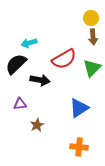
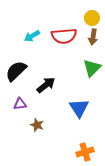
yellow circle: moved 1 px right
brown arrow: rotated 14 degrees clockwise
cyan arrow: moved 3 px right, 7 px up; rotated 14 degrees counterclockwise
red semicircle: moved 23 px up; rotated 25 degrees clockwise
black semicircle: moved 7 px down
black arrow: moved 6 px right, 5 px down; rotated 48 degrees counterclockwise
blue triangle: rotated 30 degrees counterclockwise
brown star: rotated 24 degrees counterclockwise
orange cross: moved 6 px right, 5 px down; rotated 24 degrees counterclockwise
